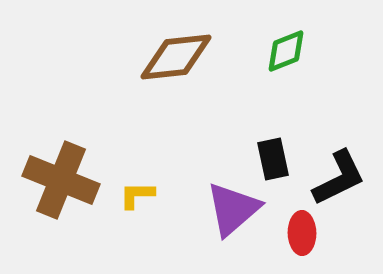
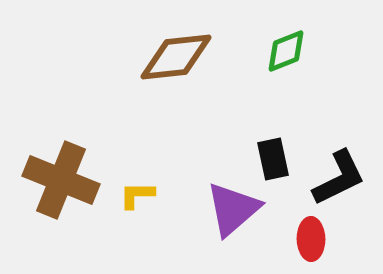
red ellipse: moved 9 px right, 6 px down
